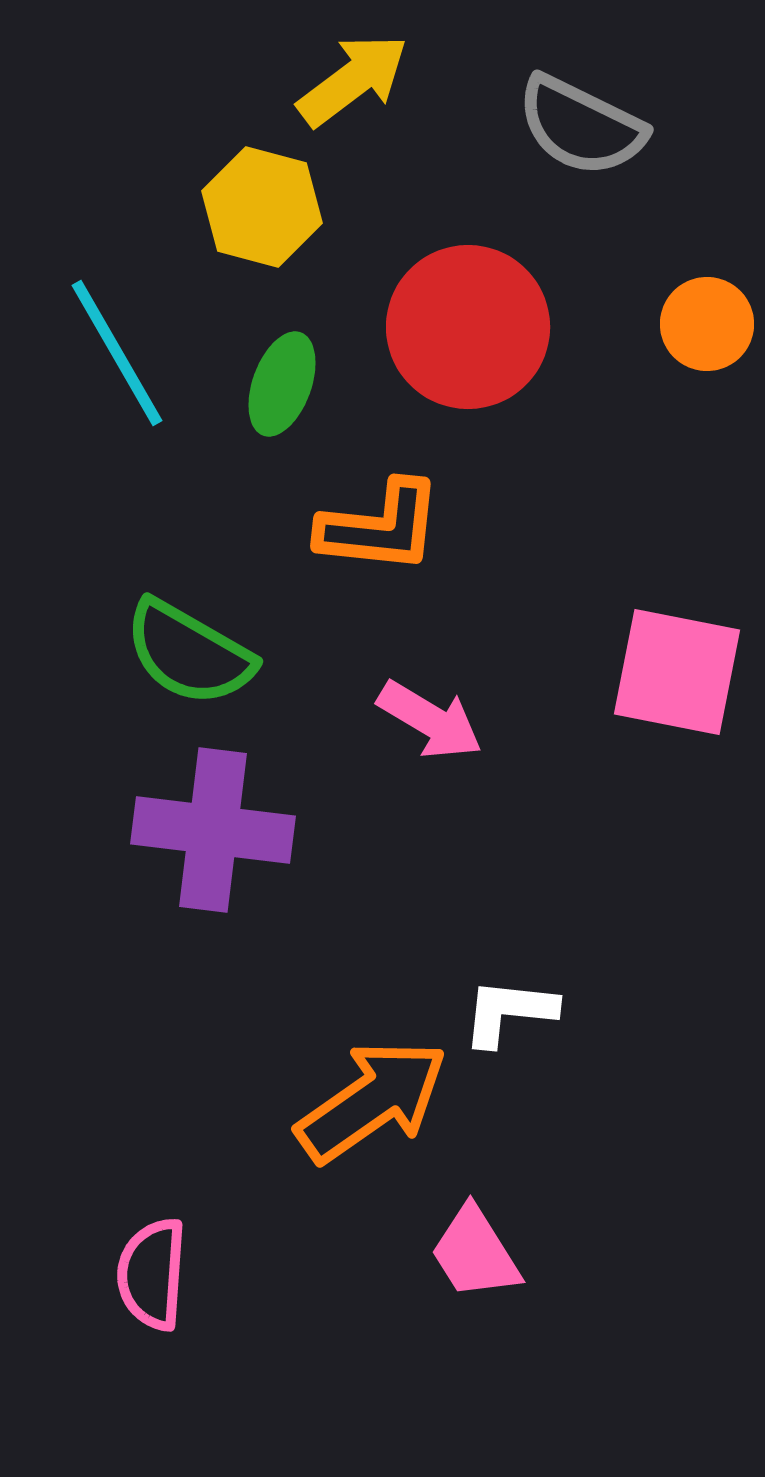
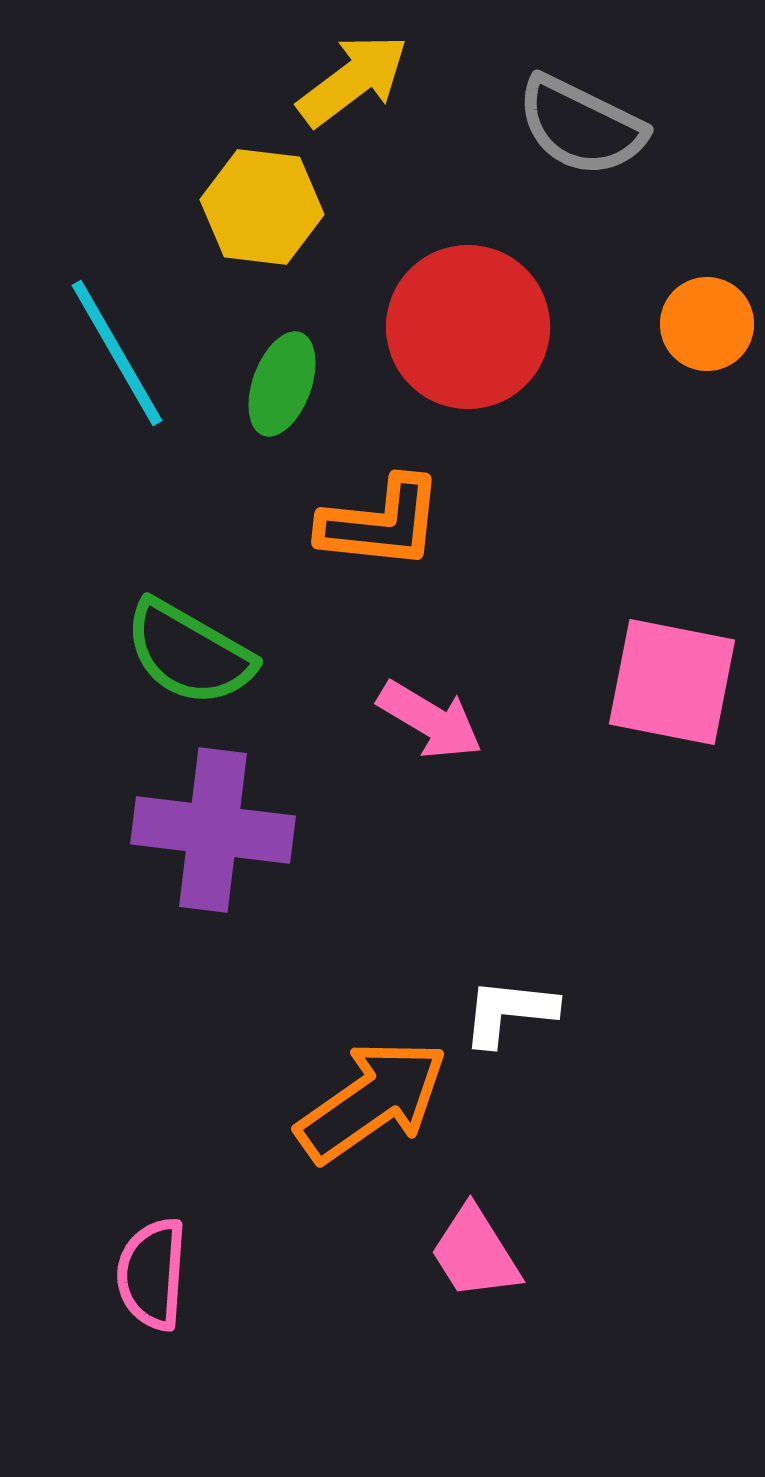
yellow hexagon: rotated 8 degrees counterclockwise
orange L-shape: moved 1 px right, 4 px up
pink square: moved 5 px left, 10 px down
